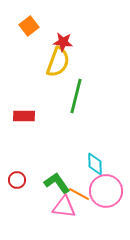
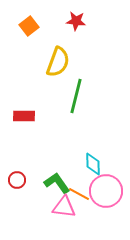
red star: moved 13 px right, 21 px up
cyan diamond: moved 2 px left
